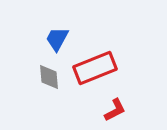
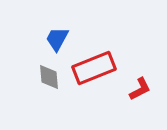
red rectangle: moved 1 px left
red L-shape: moved 25 px right, 21 px up
